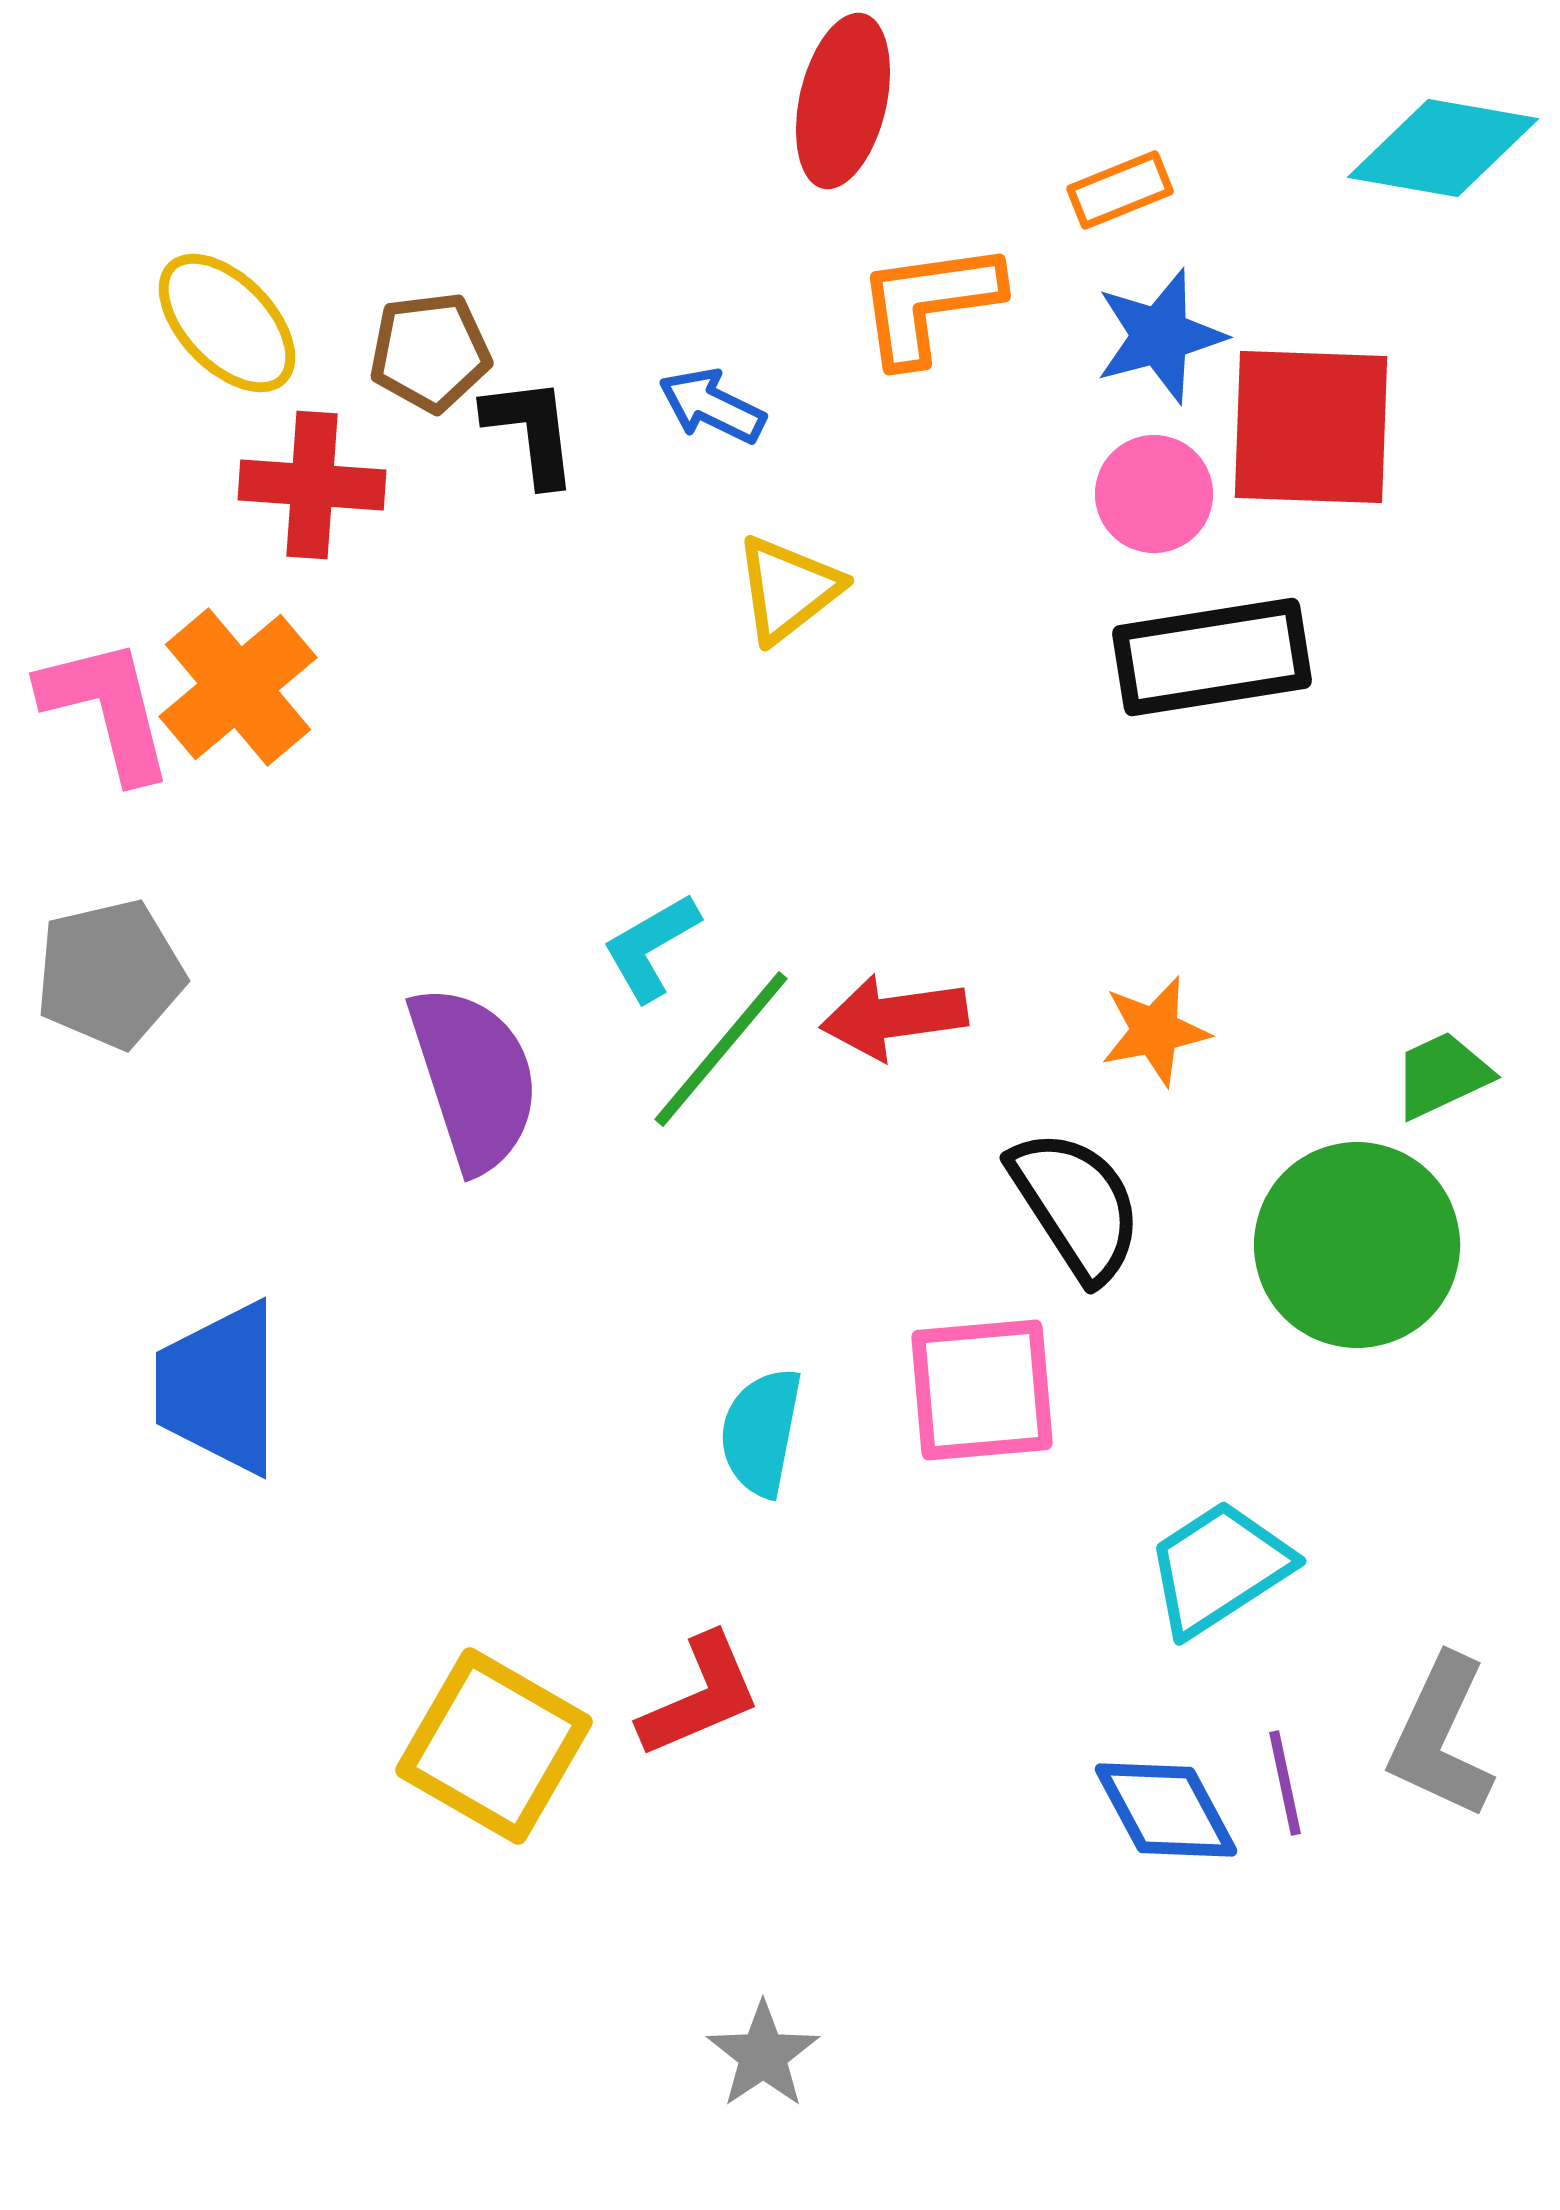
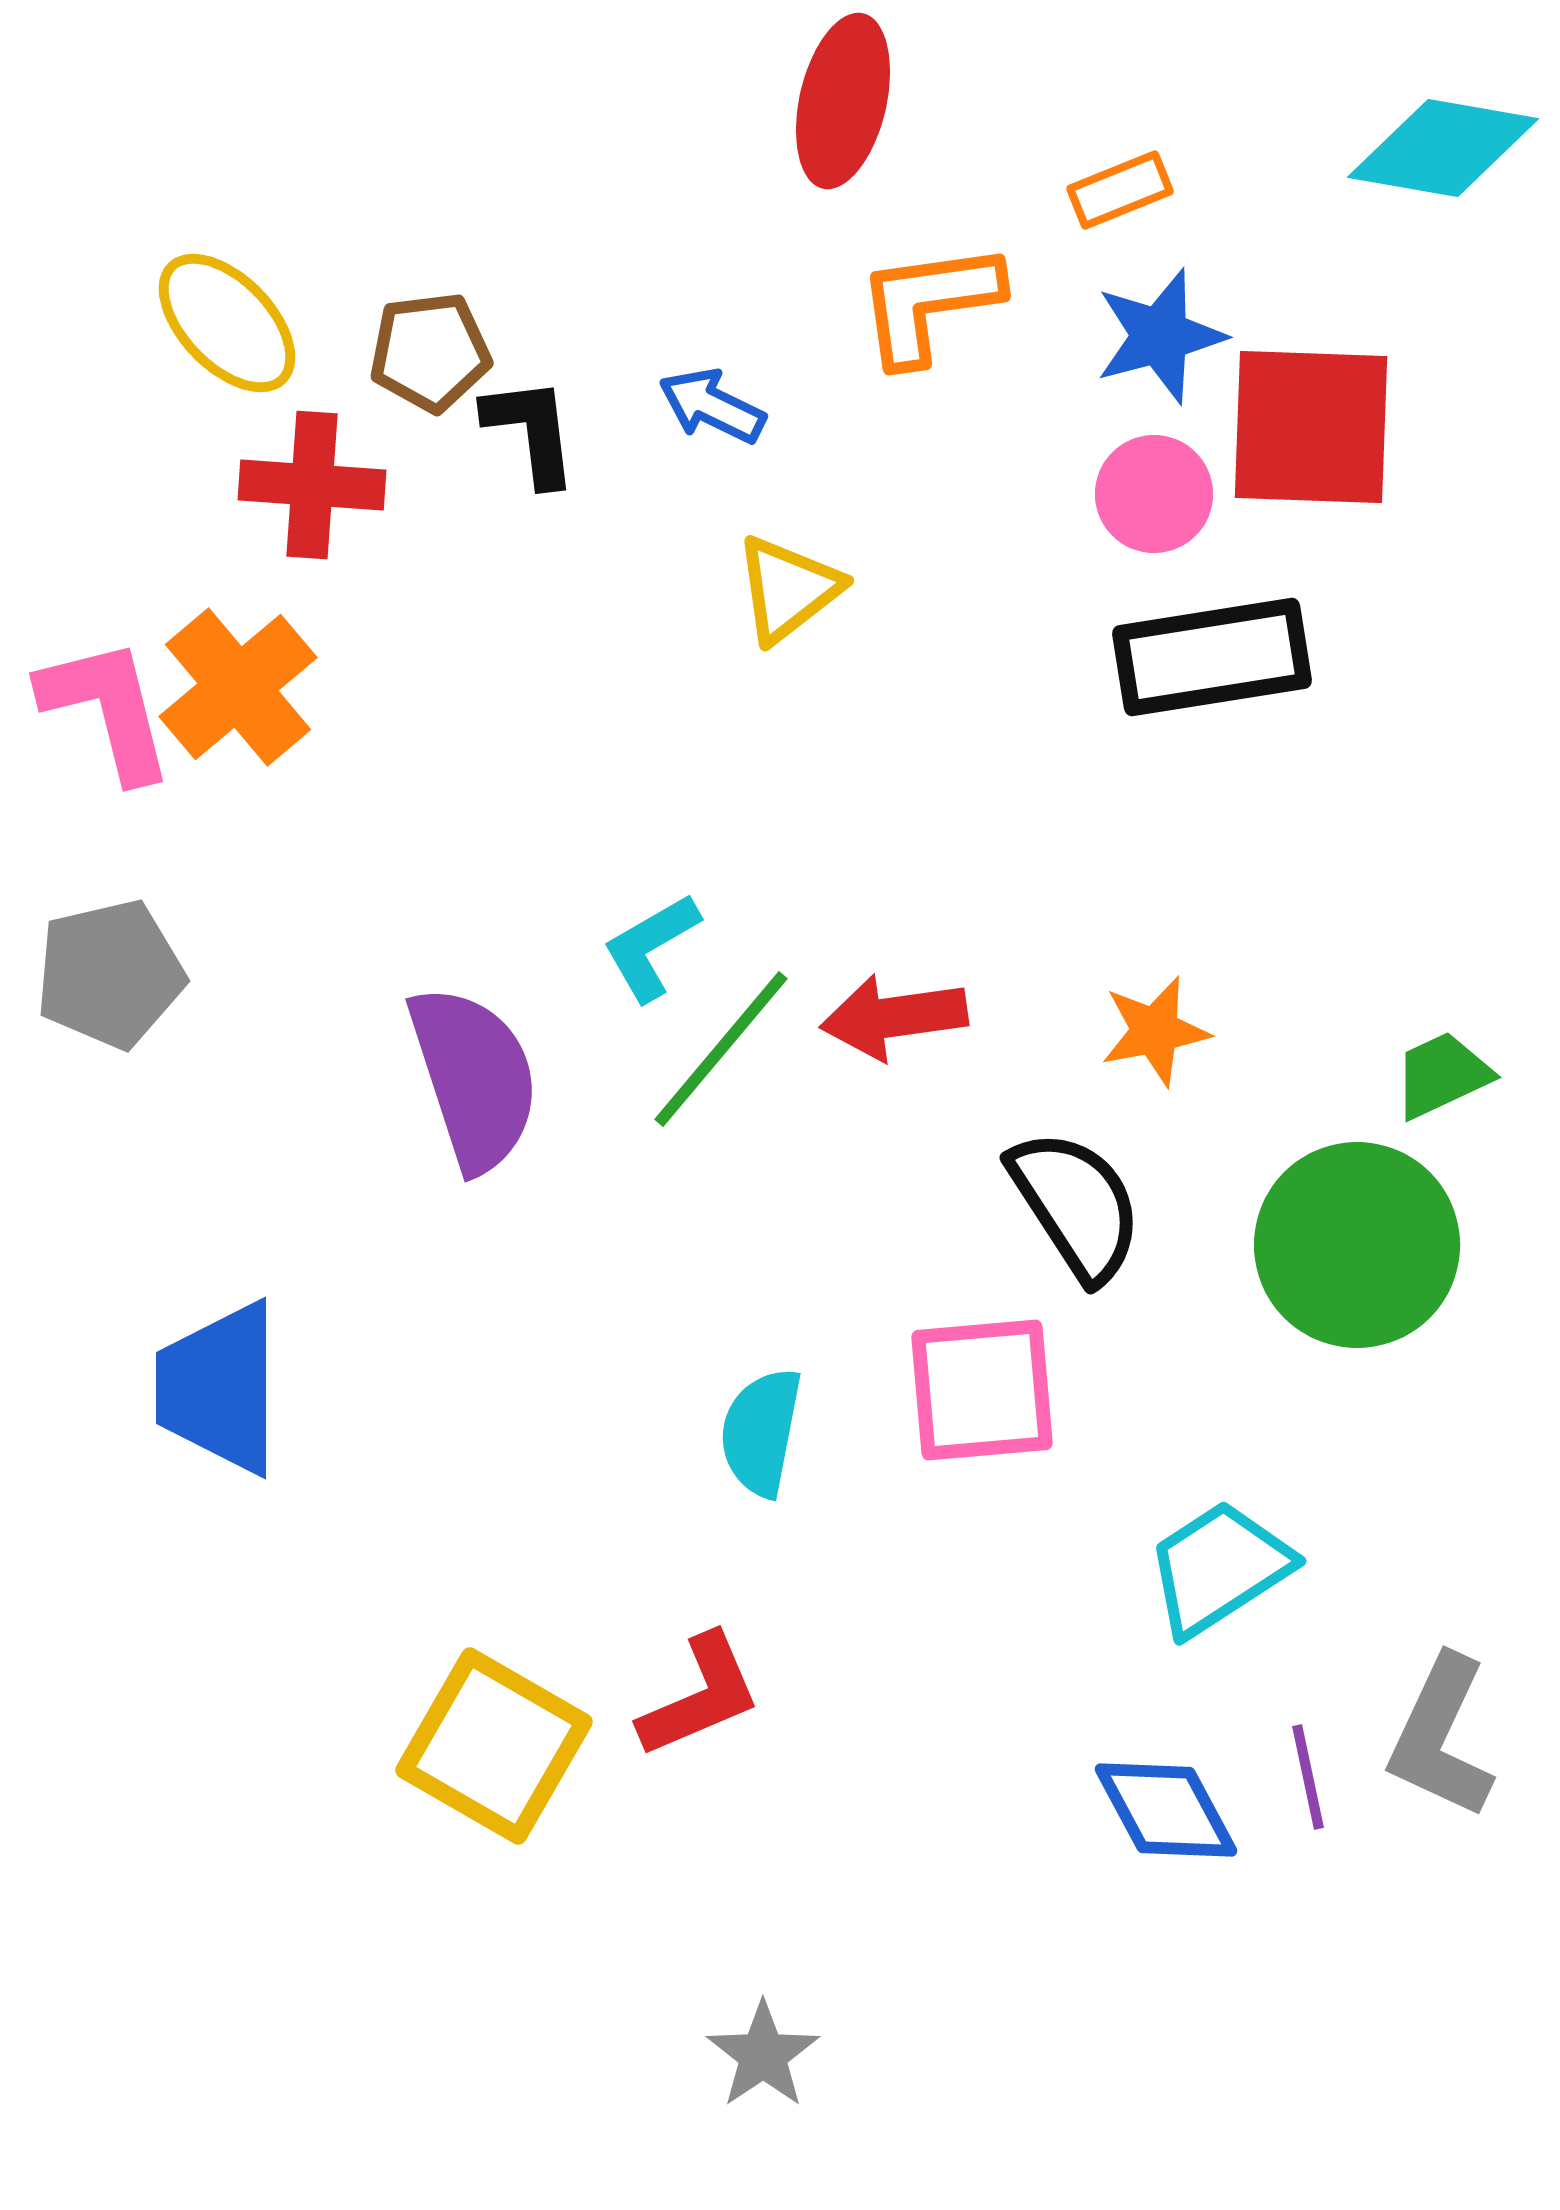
purple line: moved 23 px right, 6 px up
